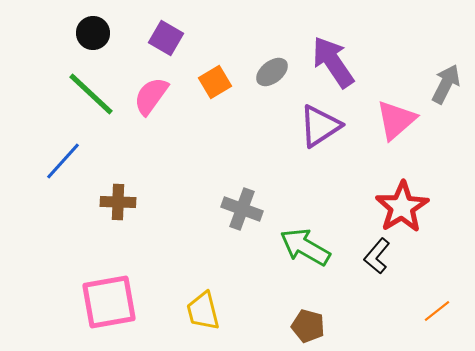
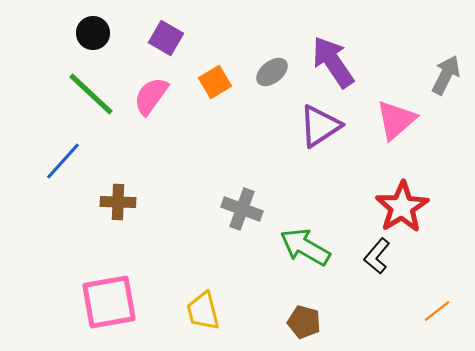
gray arrow: moved 9 px up
brown pentagon: moved 4 px left, 4 px up
